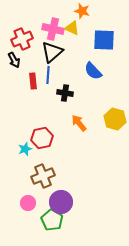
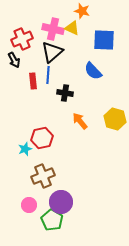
orange arrow: moved 1 px right, 2 px up
pink circle: moved 1 px right, 2 px down
